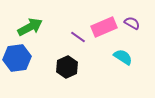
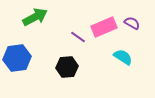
green arrow: moved 5 px right, 10 px up
black hexagon: rotated 20 degrees clockwise
